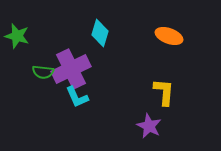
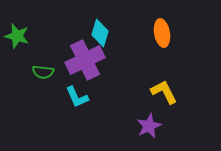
orange ellipse: moved 7 px left, 3 px up; rotated 60 degrees clockwise
purple cross: moved 14 px right, 9 px up
yellow L-shape: rotated 32 degrees counterclockwise
purple star: rotated 20 degrees clockwise
